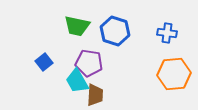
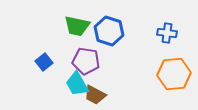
blue hexagon: moved 6 px left
purple pentagon: moved 3 px left, 2 px up
cyan trapezoid: moved 3 px down
brown trapezoid: rotated 115 degrees clockwise
